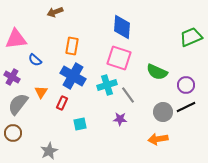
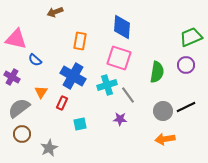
pink triangle: rotated 20 degrees clockwise
orange rectangle: moved 8 px right, 5 px up
green semicircle: rotated 105 degrees counterclockwise
purple circle: moved 20 px up
gray semicircle: moved 1 px right, 4 px down; rotated 15 degrees clockwise
gray circle: moved 1 px up
brown circle: moved 9 px right, 1 px down
orange arrow: moved 7 px right
gray star: moved 3 px up
